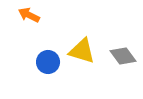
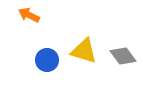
yellow triangle: moved 2 px right
blue circle: moved 1 px left, 2 px up
